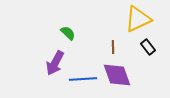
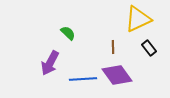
black rectangle: moved 1 px right, 1 px down
purple arrow: moved 5 px left
purple diamond: rotated 16 degrees counterclockwise
